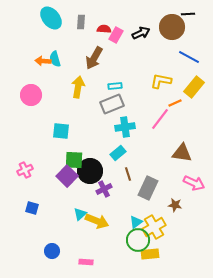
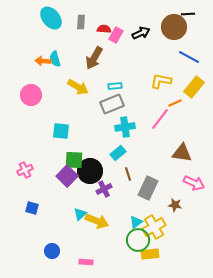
brown circle at (172, 27): moved 2 px right
yellow arrow at (78, 87): rotated 110 degrees clockwise
